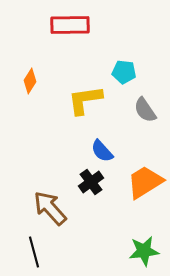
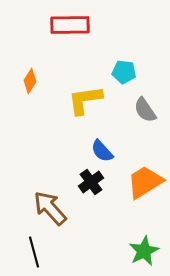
green star: rotated 20 degrees counterclockwise
